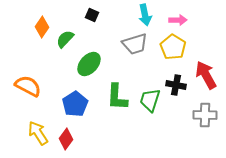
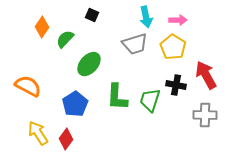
cyan arrow: moved 1 px right, 2 px down
